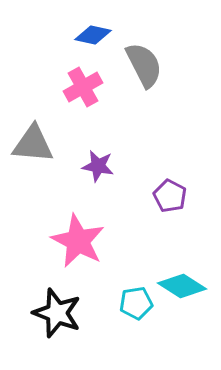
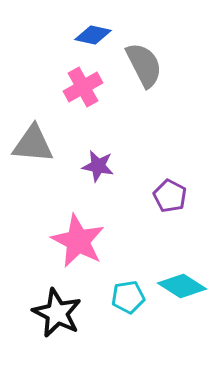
cyan pentagon: moved 8 px left, 6 px up
black star: rotated 6 degrees clockwise
